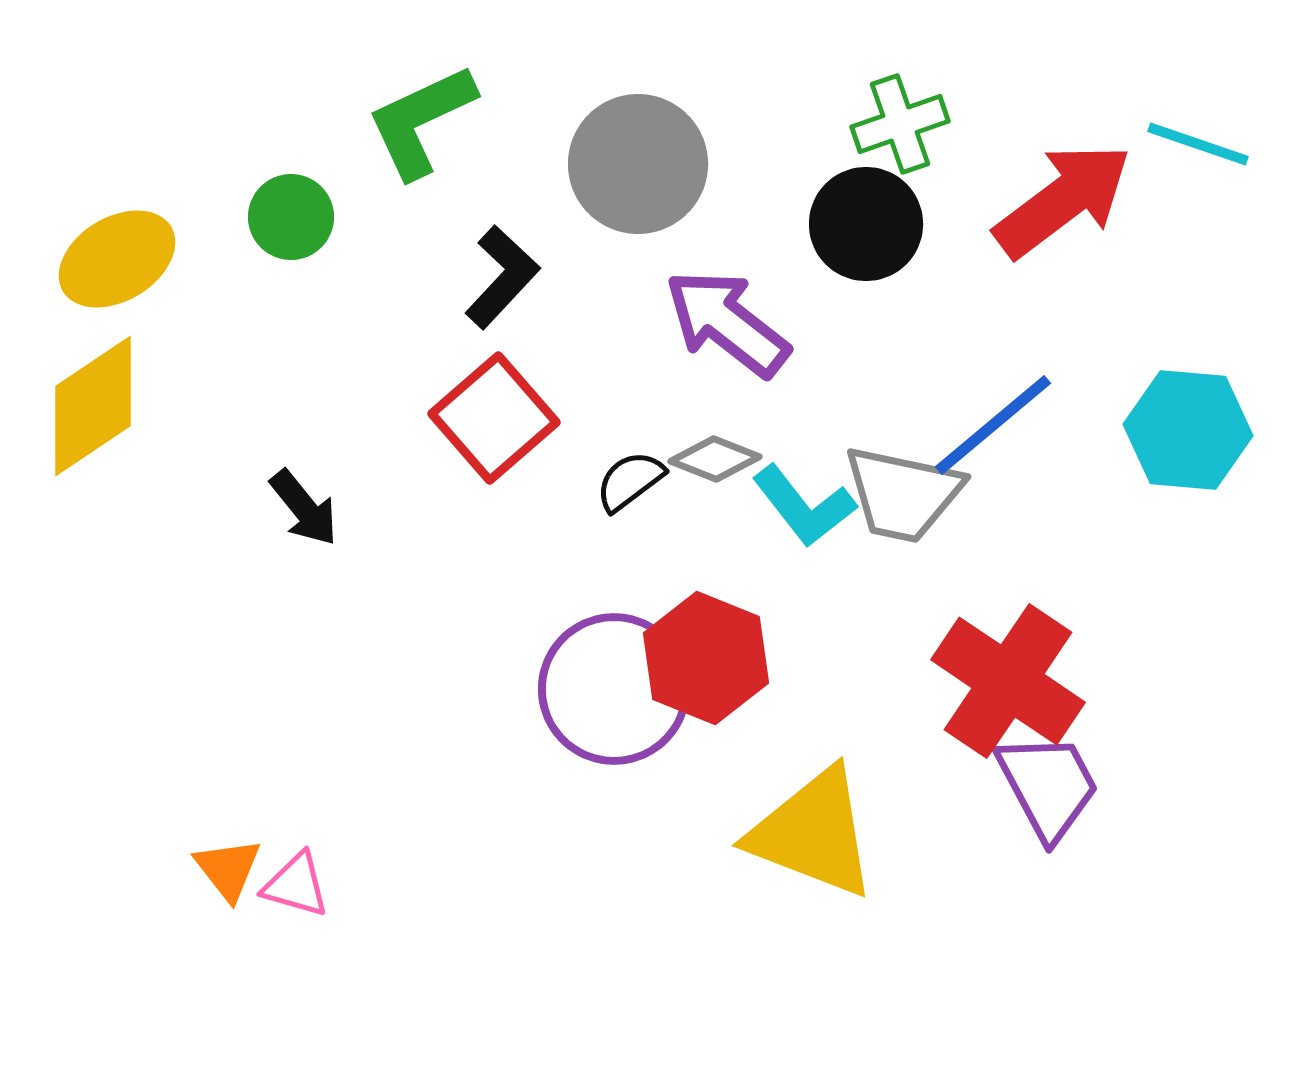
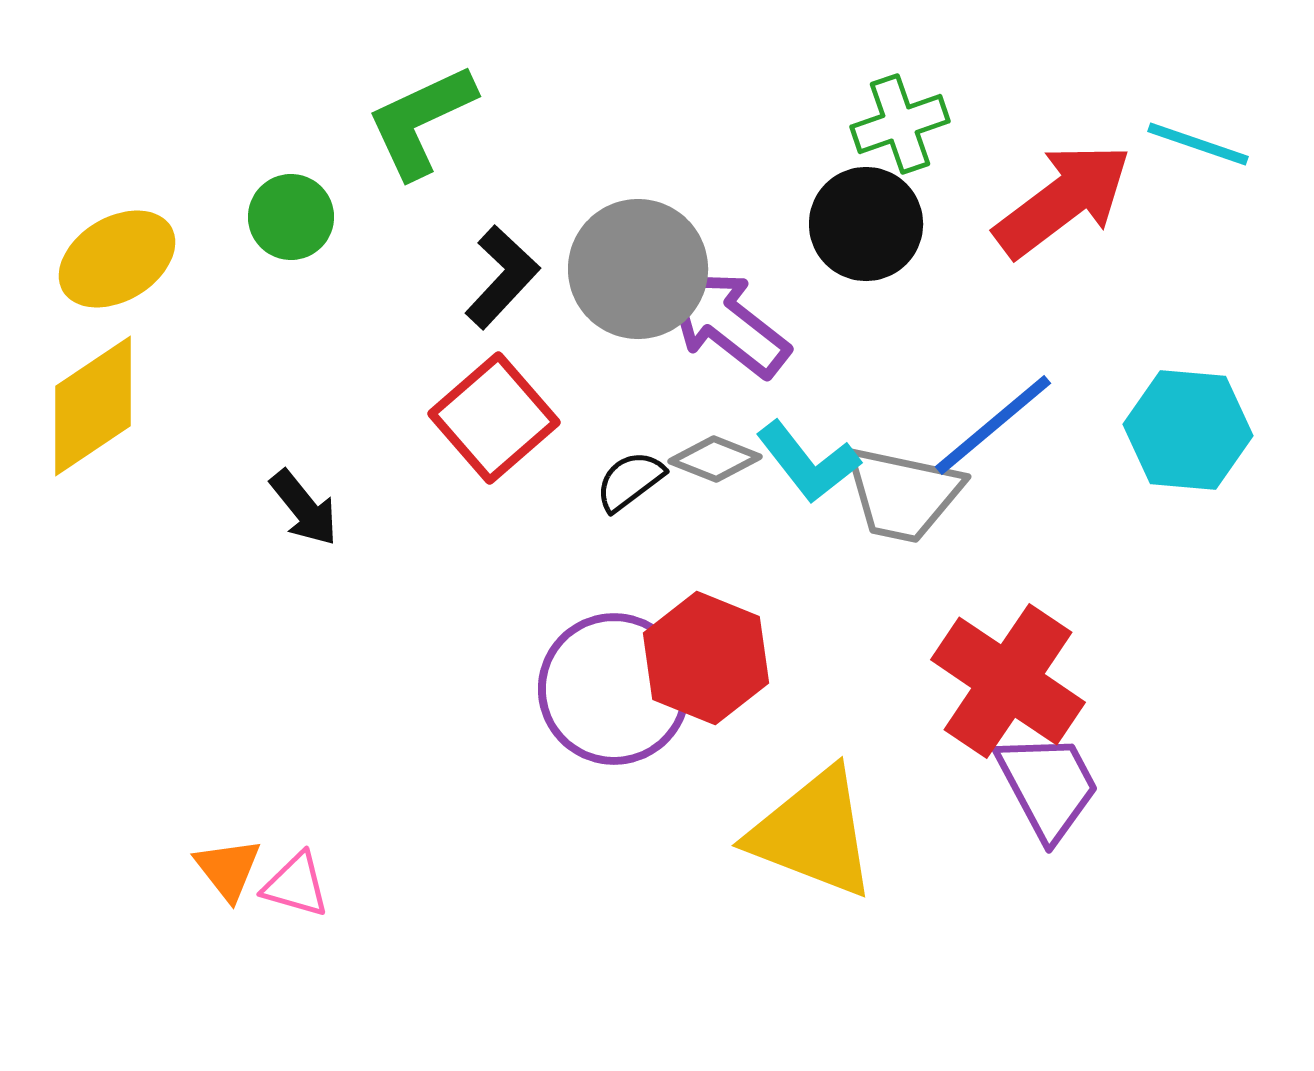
gray circle: moved 105 px down
cyan L-shape: moved 4 px right, 44 px up
